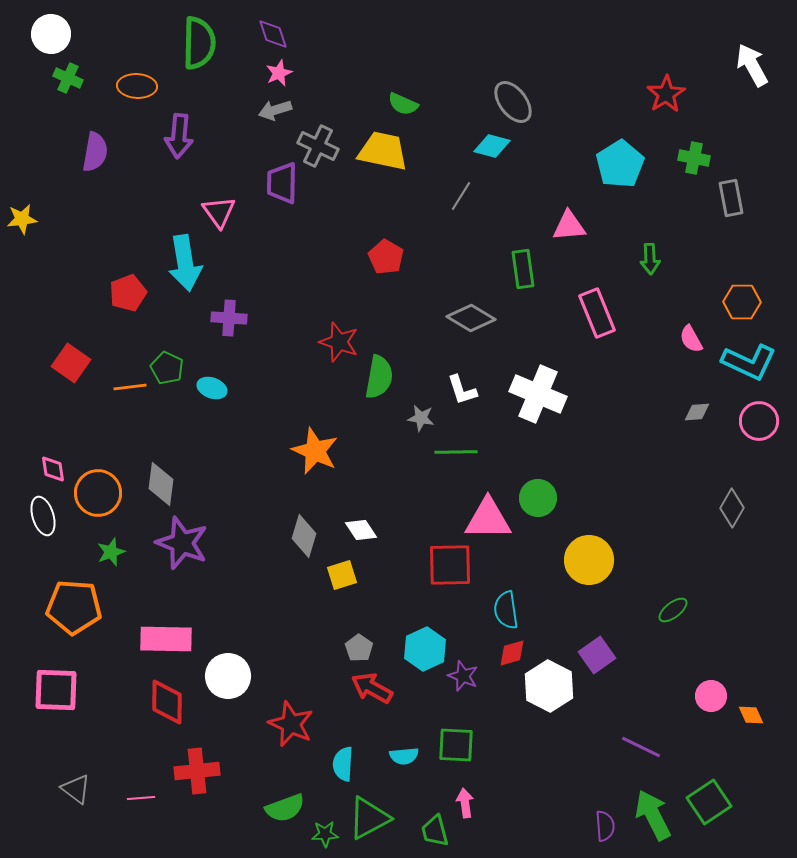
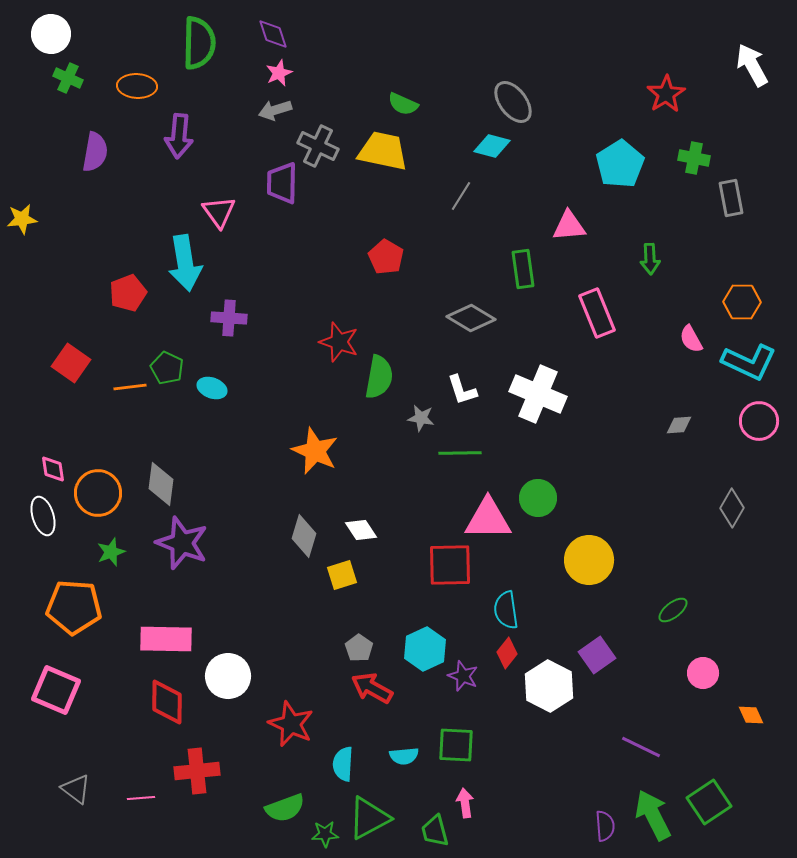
gray diamond at (697, 412): moved 18 px left, 13 px down
green line at (456, 452): moved 4 px right, 1 px down
red diamond at (512, 653): moved 5 px left; rotated 36 degrees counterclockwise
pink square at (56, 690): rotated 21 degrees clockwise
pink circle at (711, 696): moved 8 px left, 23 px up
